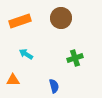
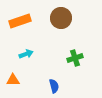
cyan arrow: rotated 128 degrees clockwise
